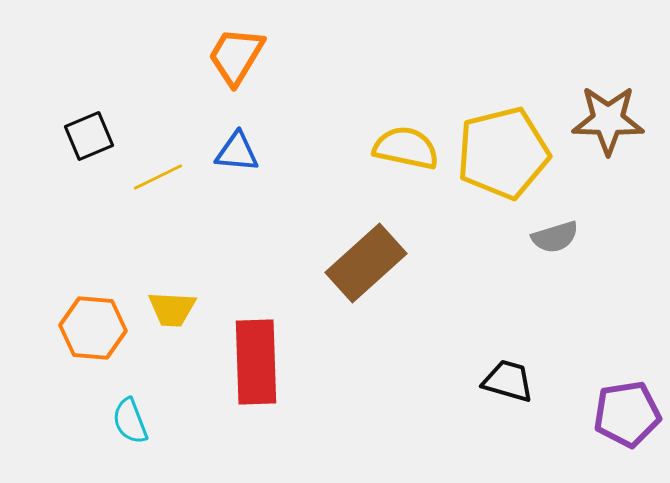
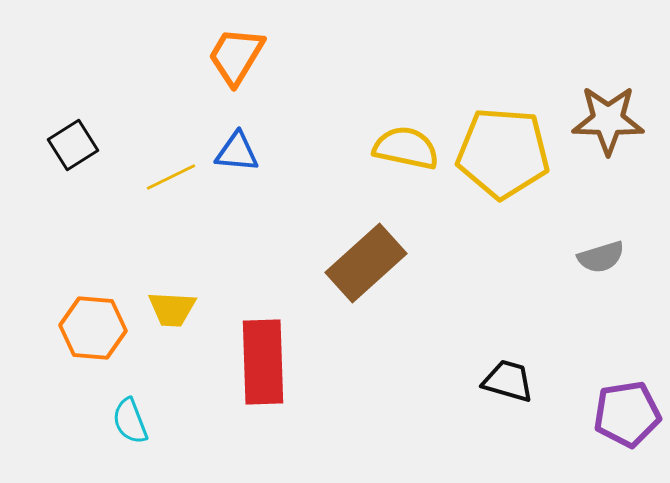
black square: moved 16 px left, 9 px down; rotated 9 degrees counterclockwise
yellow pentagon: rotated 18 degrees clockwise
yellow line: moved 13 px right
gray semicircle: moved 46 px right, 20 px down
red rectangle: moved 7 px right
